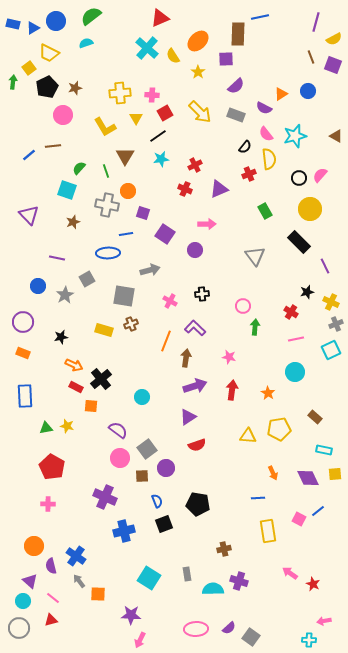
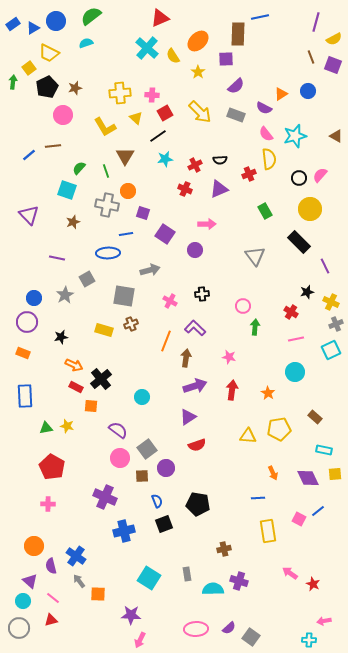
blue rectangle at (13, 24): rotated 48 degrees counterclockwise
yellow triangle at (136, 118): rotated 16 degrees counterclockwise
black semicircle at (245, 147): moved 25 px left, 13 px down; rotated 48 degrees clockwise
cyan star at (161, 159): moved 4 px right
blue circle at (38, 286): moved 4 px left, 12 px down
purple circle at (23, 322): moved 4 px right
